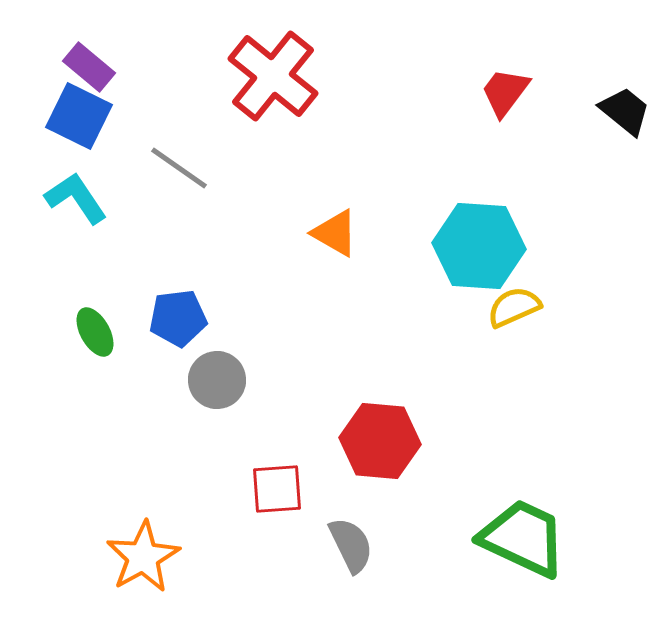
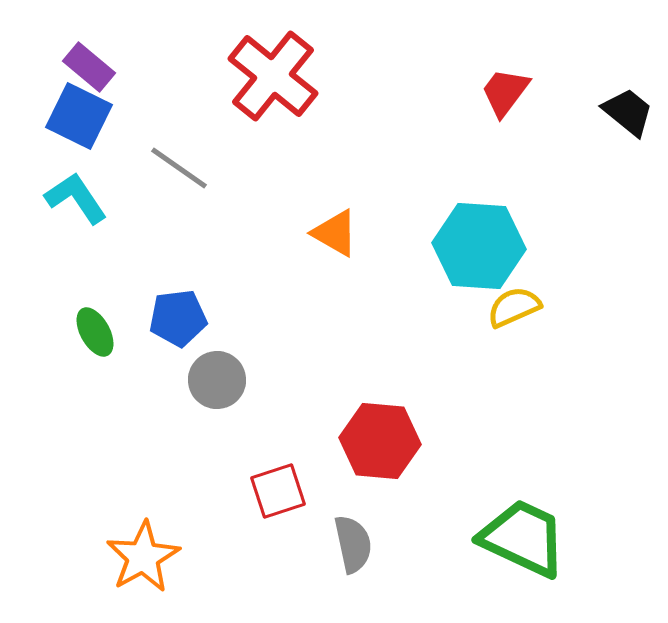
black trapezoid: moved 3 px right, 1 px down
red square: moved 1 px right, 2 px down; rotated 14 degrees counterclockwise
gray semicircle: moved 2 px right, 1 px up; rotated 14 degrees clockwise
